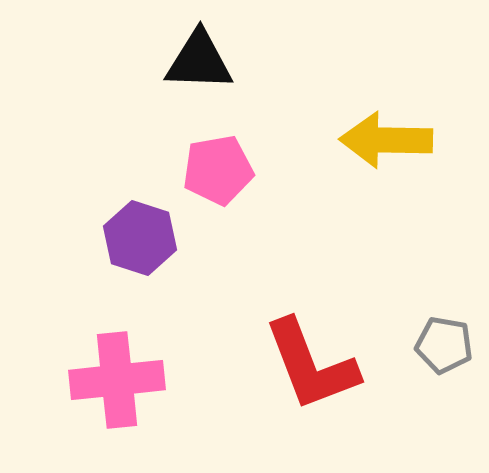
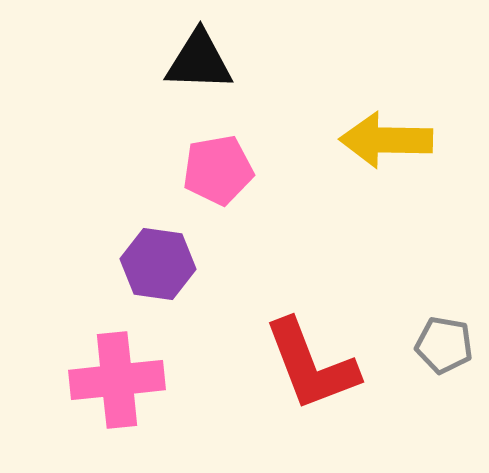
purple hexagon: moved 18 px right, 26 px down; rotated 10 degrees counterclockwise
